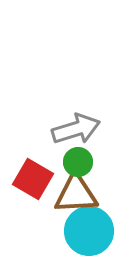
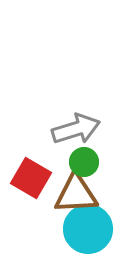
green circle: moved 6 px right
red square: moved 2 px left, 1 px up
cyan circle: moved 1 px left, 2 px up
